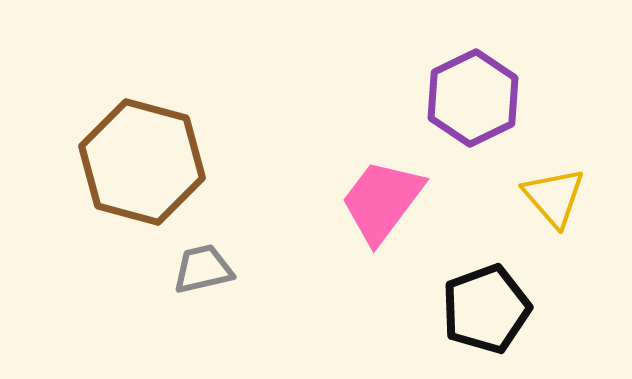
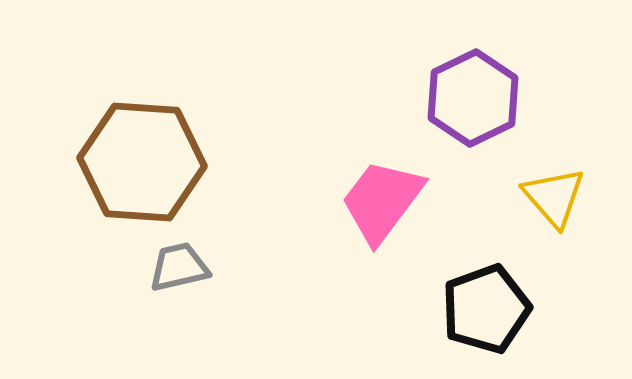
brown hexagon: rotated 11 degrees counterclockwise
gray trapezoid: moved 24 px left, 2 px up
